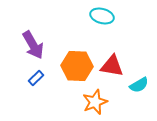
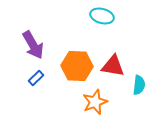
red triangle: moved 1 px right
cyan semicircle: rotated 54 degrees counterclockwise
